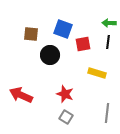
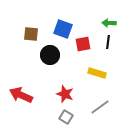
gray line: moved 7 px left, 6 px up; rotated 48 degrees clockwise
